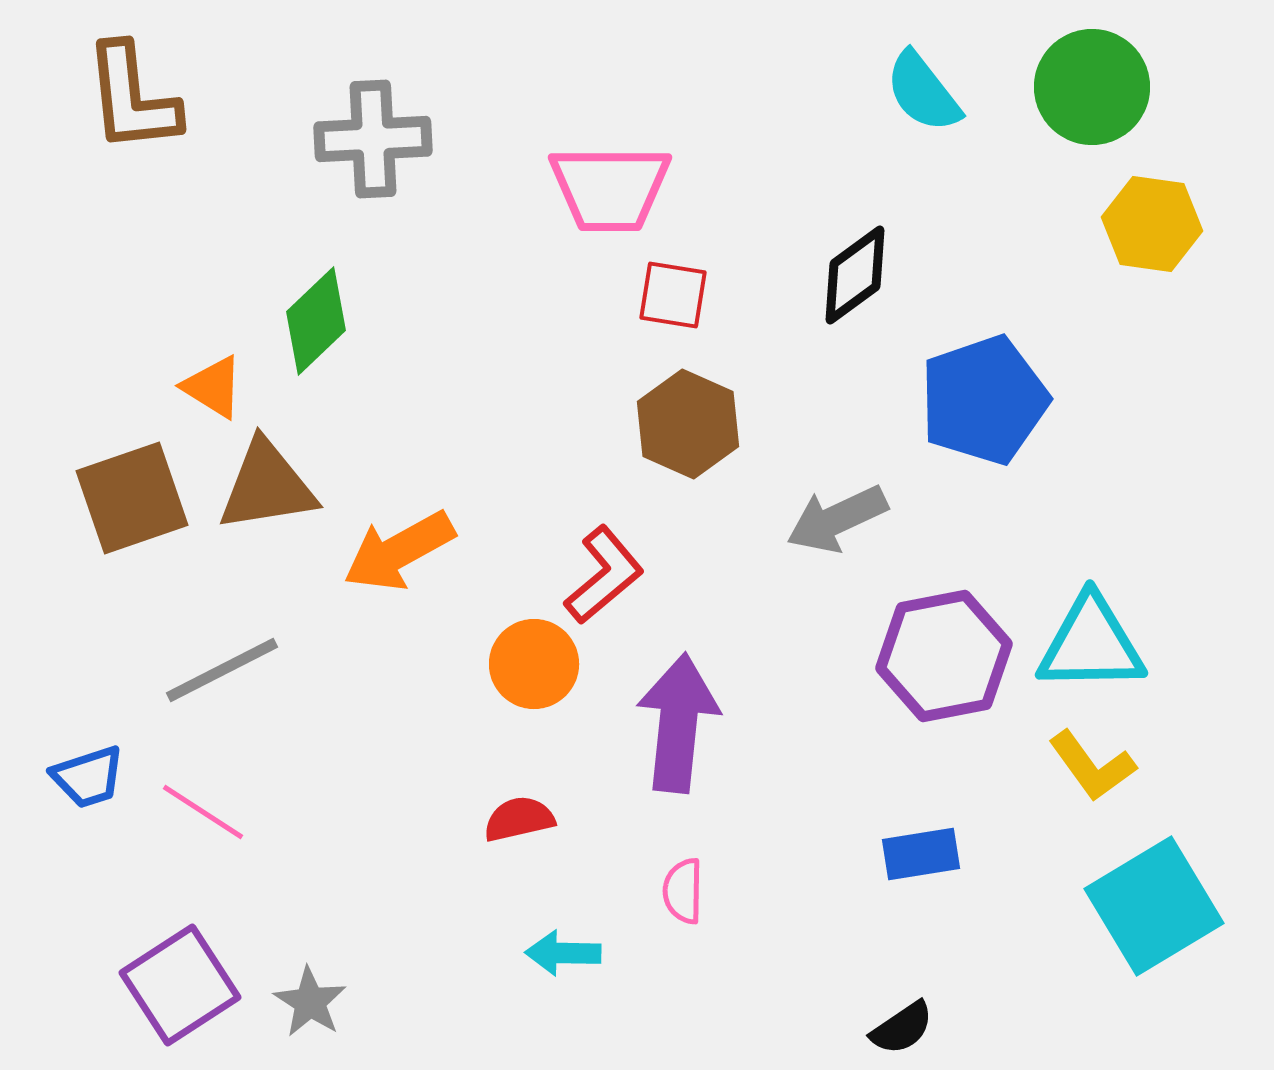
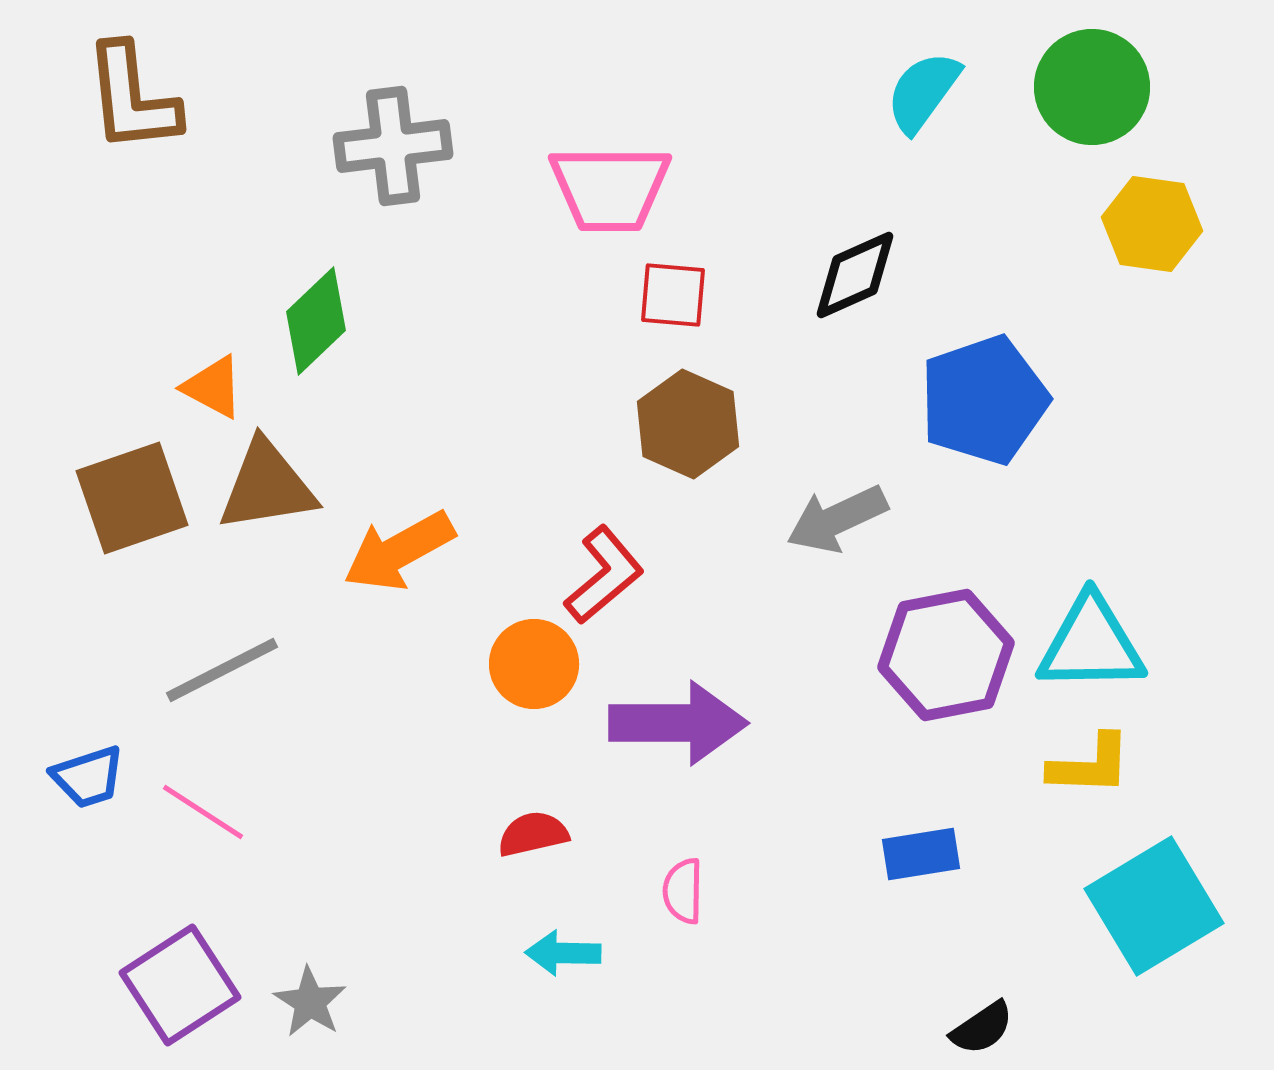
cyan semicircle: rotated 74 degrees clockwise
gray cross: moved 20 px right, 7 px down; rotated 4 degrees counterclockwise
black diamond: rotated 12 degrees clockwise
red square: rotated 4 degrees counterclockwise
orange triangle: rotated 4 degrees counterclockwise
purple hexagon: moved 2 px right, 1 px up
purple arrow: rotated 84 degrees clockwise
yellow L-shape: moved 2 px left, 1 px up; rotated 52 degrees counterclockwise
red semicircle: moved 14 px right, 15 px down
black semicircle: moved 80 px right
